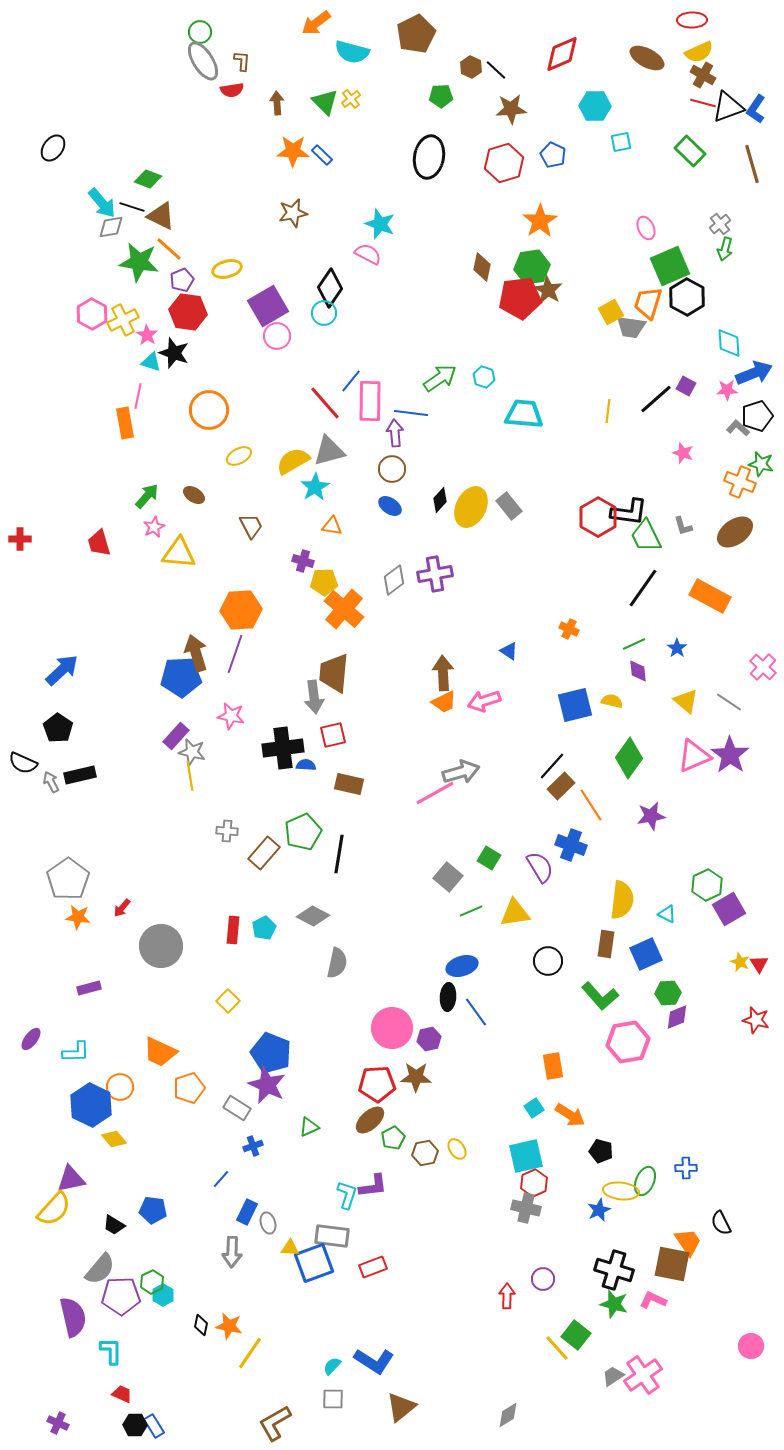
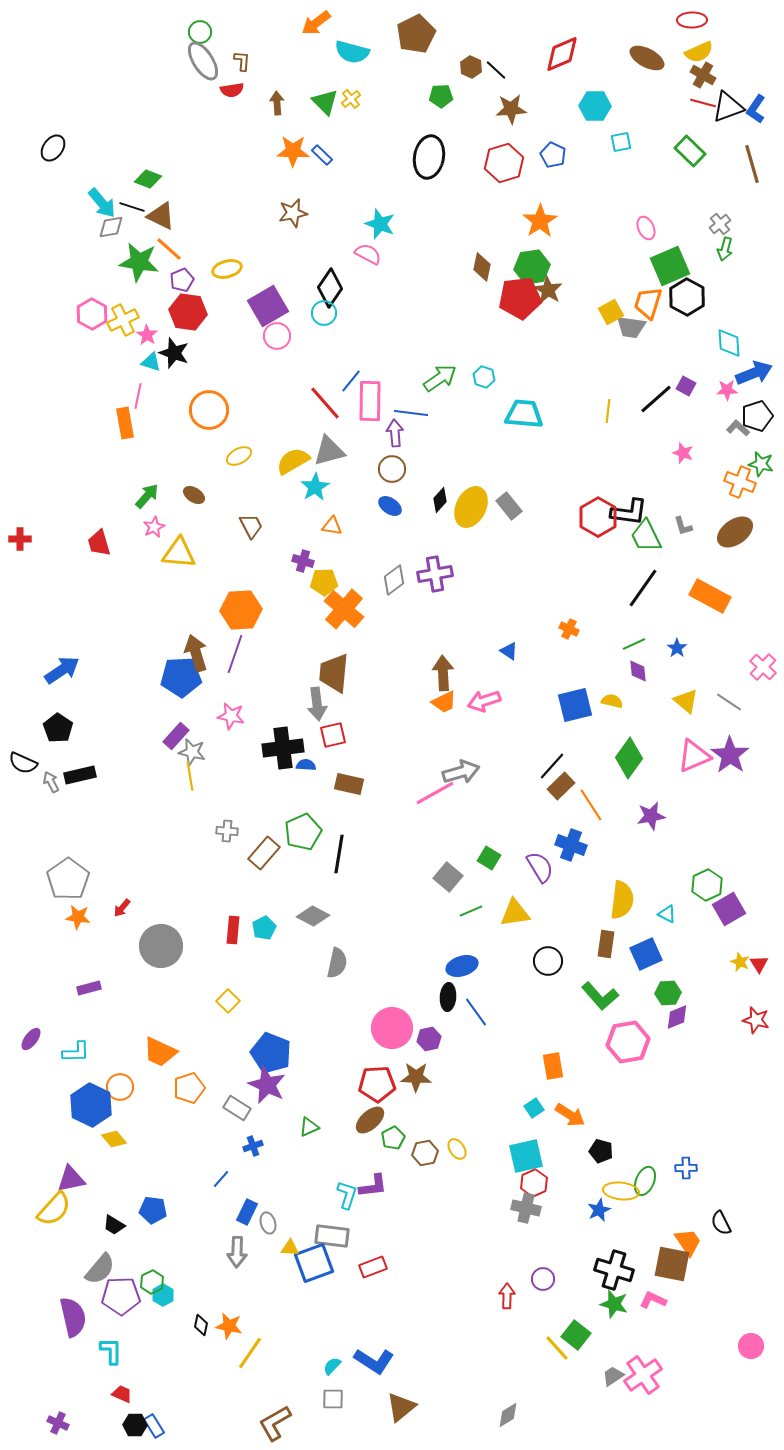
blue arrow at (62, 670): rotated 9 degrees clockwise
gray arrow at (314, 697): moved 3 px right, 7 px down
gray arrow at (232, 1252): moved 5 px right
